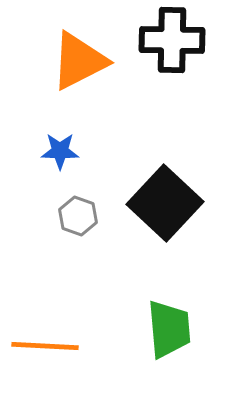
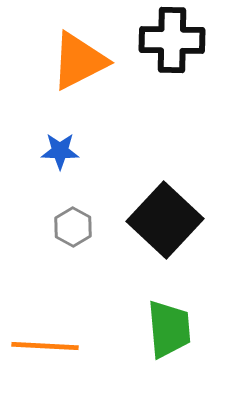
black square: moved 17 px down
gray hexagon: moved 5 px left, 11 px down; rotated 9 degrees clockwise
